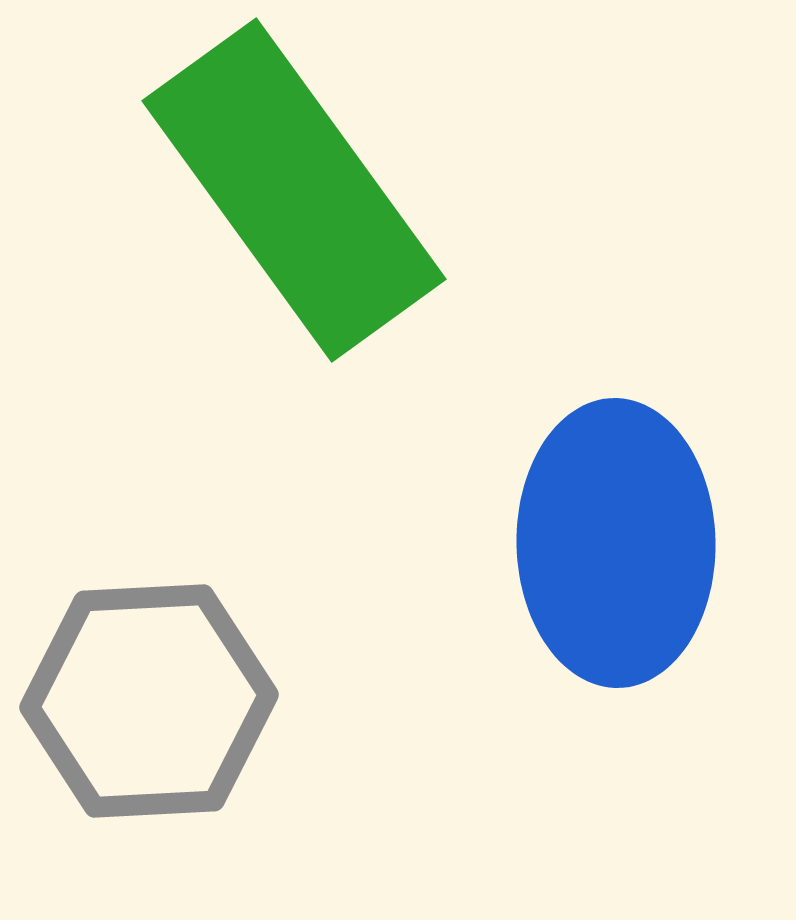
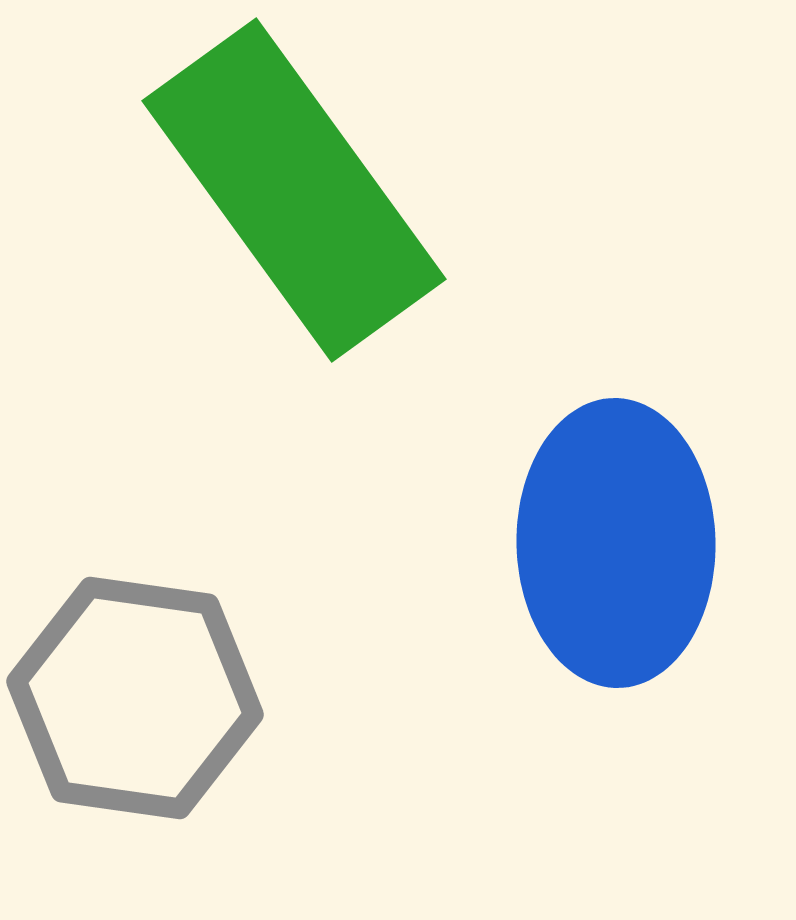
gray hexagon: moved 14 px left, 3 px up; rotated 11 degrees clockwise
